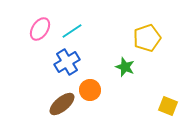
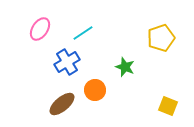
cyan line: moved 11 px right, 2 px down
yellow pentagon: moved 14 px right
orange circle: moved 5 px right
